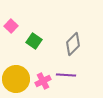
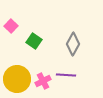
gray diamond: rotated 15 degrees counterclockwise
yellow circle: moved 1 px right
